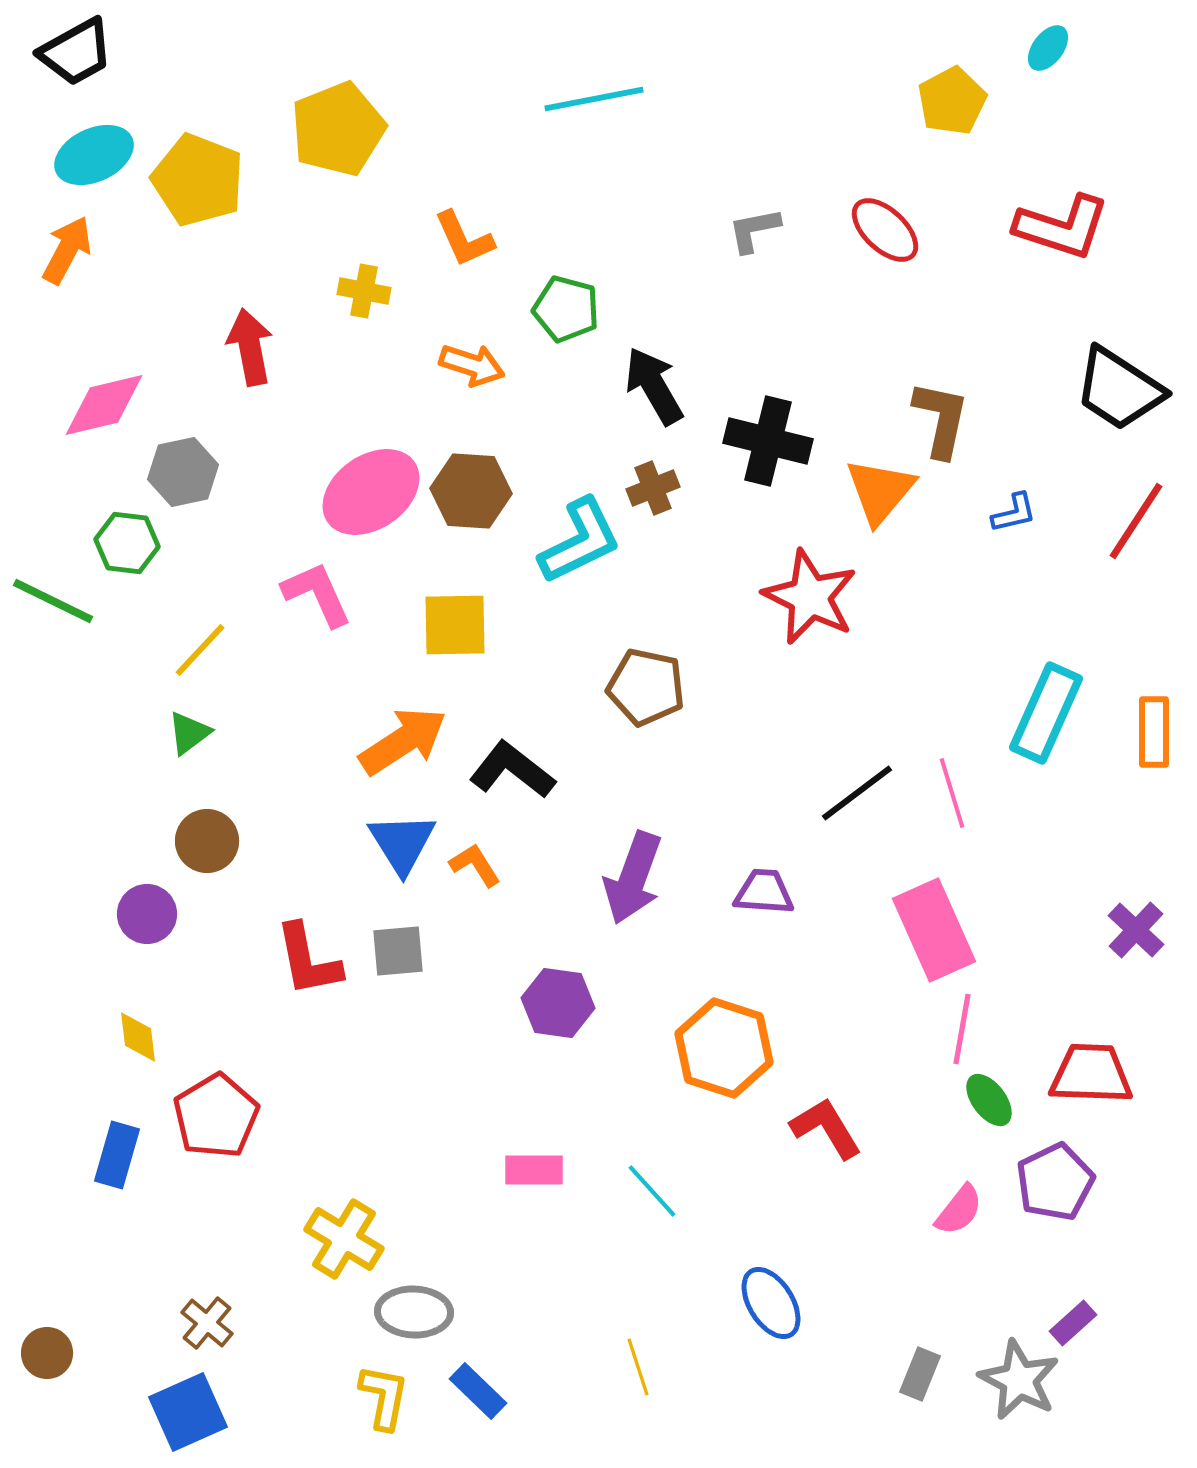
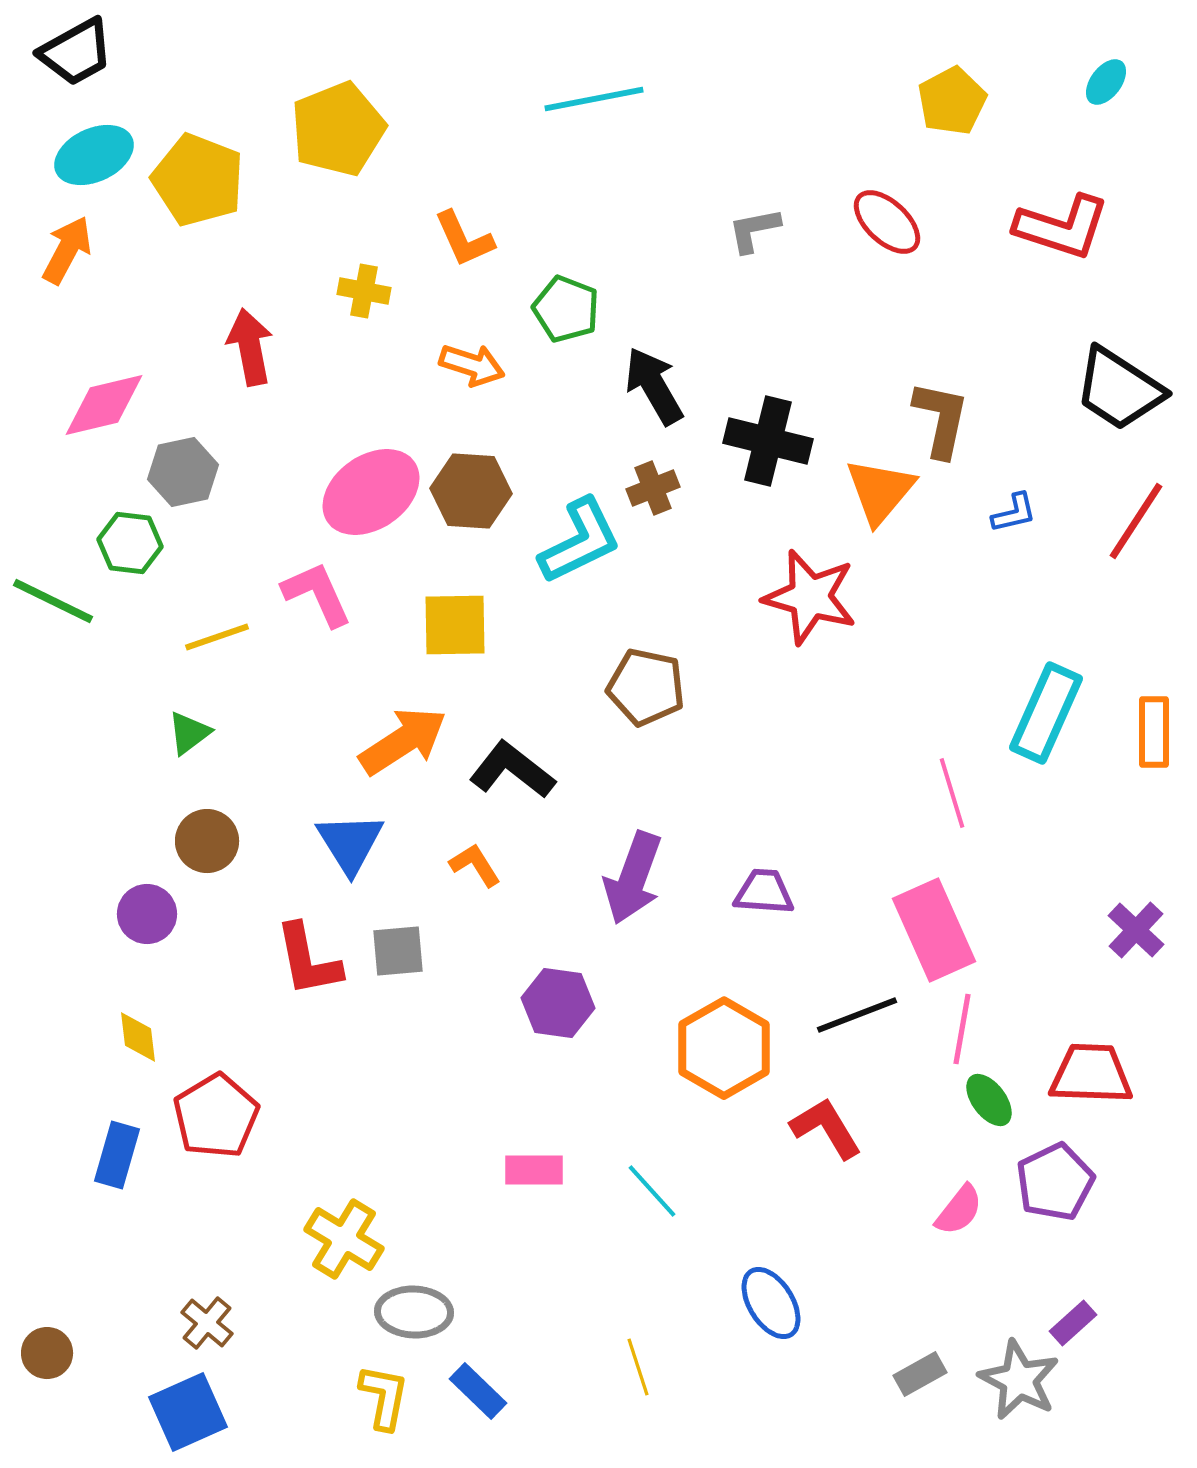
cyan ellipse at (1048, 48): moved 58 px right, 34 px down
red ellipse at (885, 230): moved 2 px right, 8 px up
green pentagon at (566, 309): rotated 6 degrees clockwise
green hexagon at (127, 543): moved 3 px right
red star at (810, 597): rotated 10 degrees counterclockwise
yellow line at (200, 650): moved 17 px right, 13 px up; rotated 28 degrees clockwise
black line at (857, 793): moved 222 px down; rotated 16 degrees clockwise
blue triangle at (402, 843): moved 52 px left
orange hexagon at (724, 1048): rotated 12 degrees clockwise
gray rectangle at (920, 1374): rotated 39 degrees clockwise
